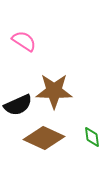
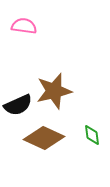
pink semicircle: moved 15 px up; rotated 25 degrees counterclockwise
brown star: rotated 15 degrees counterclockwise
green diamond: moved 2 px up
